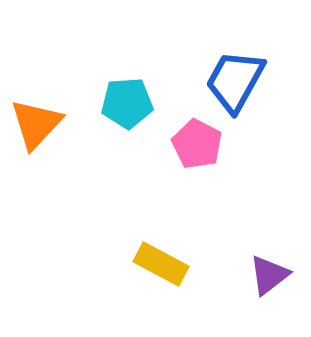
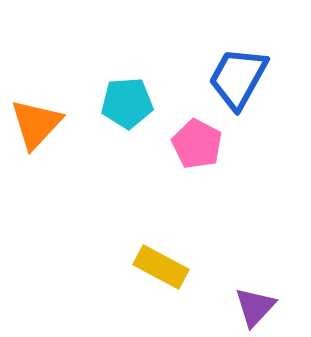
blue trapezoid: moved 3 px right, 3 px up
yellow rectangle: moved 3 px down
purple triangle: moved 14 px left, 32 px down; rotated 9 degrees counterclockwise
